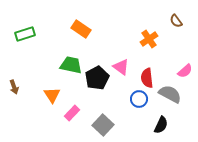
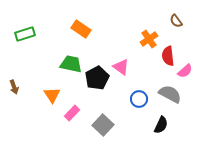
green trapezoid: moved 1 px up
red semicircle: moved 21 px right, 22 px up
